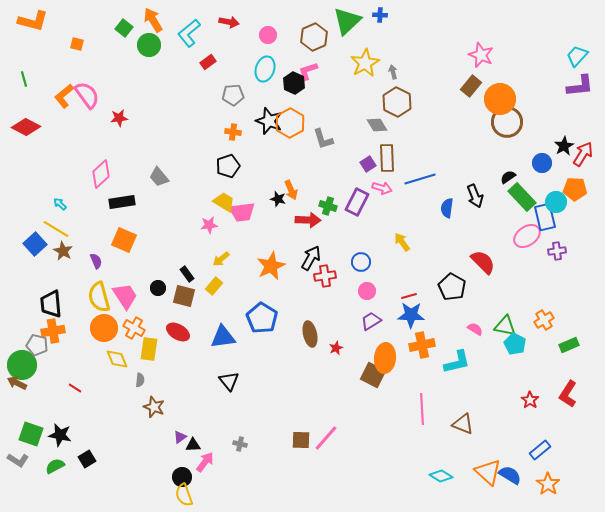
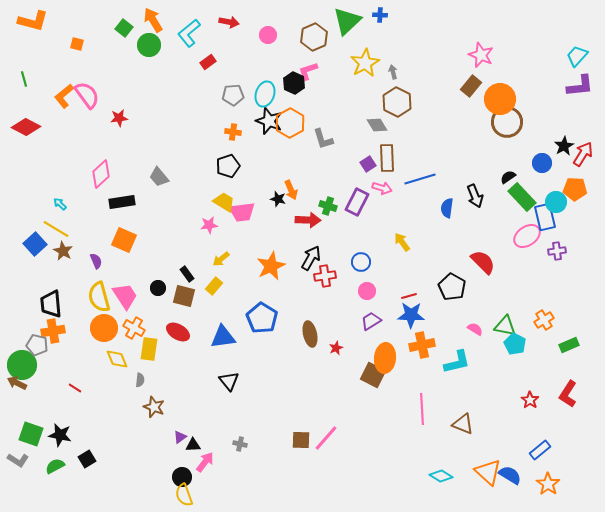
cyan ellipse at (265, 69): moved 25 px down
